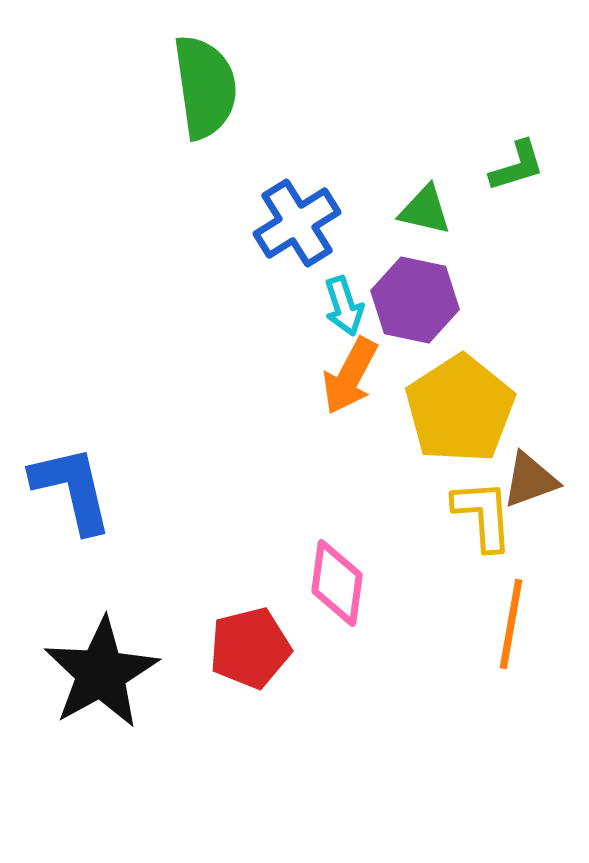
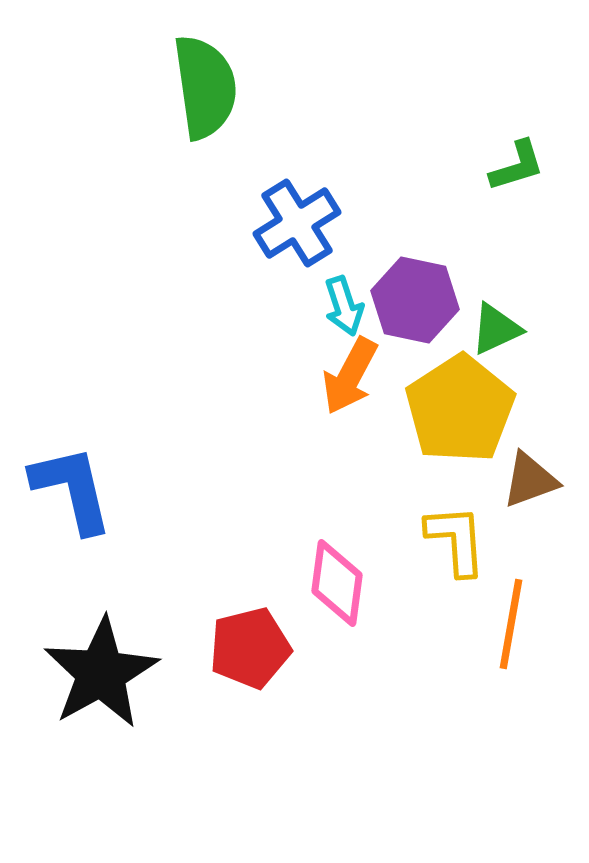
green triangle: moved 71 px right, 119 px down; rotated 38 degrees counterclockwise
yellow L-shape: moved 27 px left, 25 px down
